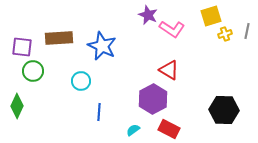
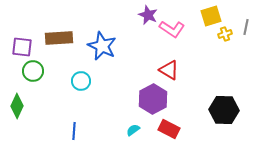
gray line: moved 1 px left, 4 px up
blue line: moved 25 px left, 19 px down
